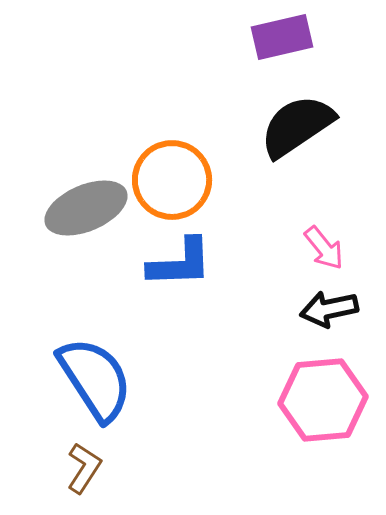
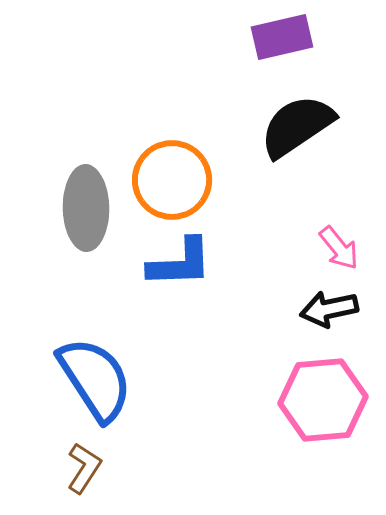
gray ellipse: rotated 68 degrees counterclockwise
pink arrow: moved 15 px right
